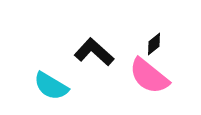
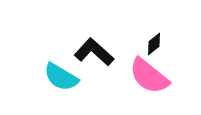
cyan semicircle: moved 10 px right, 9 px up
